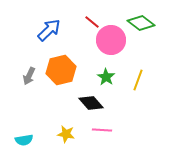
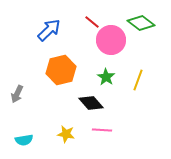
gray arrow: moved 12 px left, 18 px down
